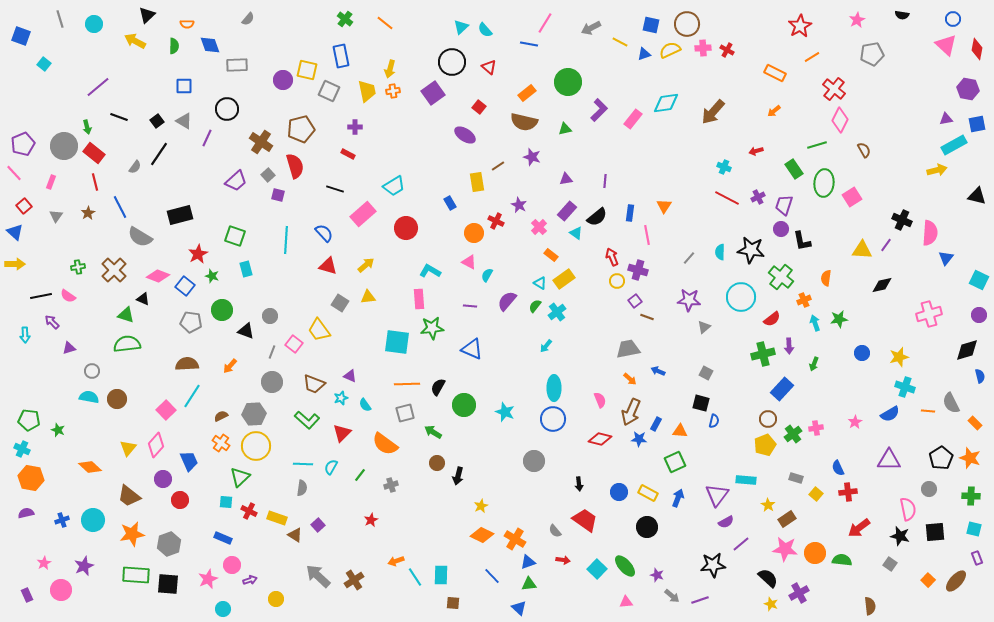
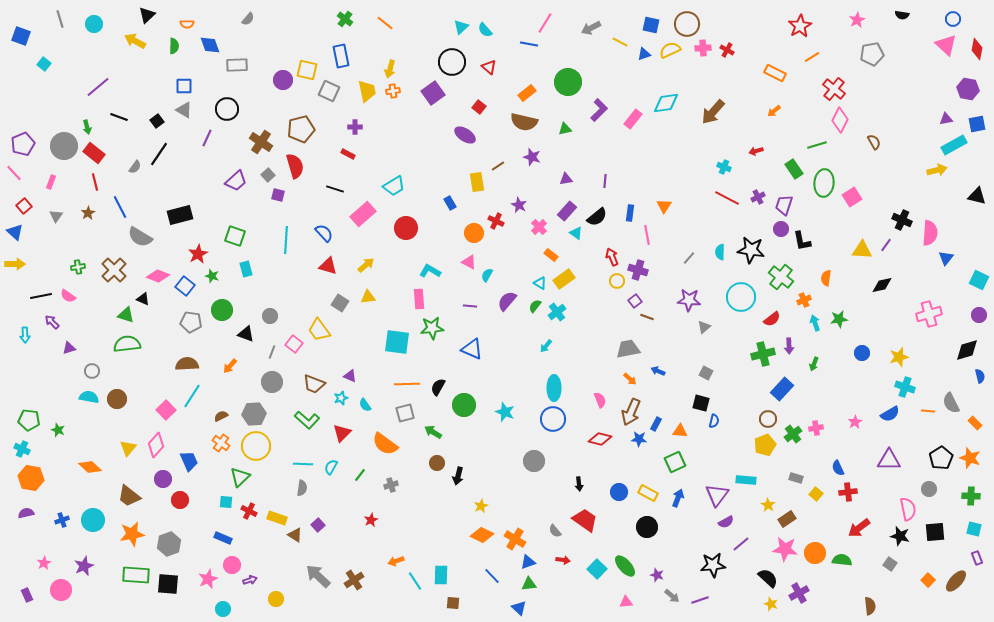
gray triangle at (184, 121): moved 11 px up
brown semicircle at (864, 150): moved 10 px right, 8 px up
black triangle at (246, 331): moved 3 px down
cyan line at (415, 577): moved 4 px down
